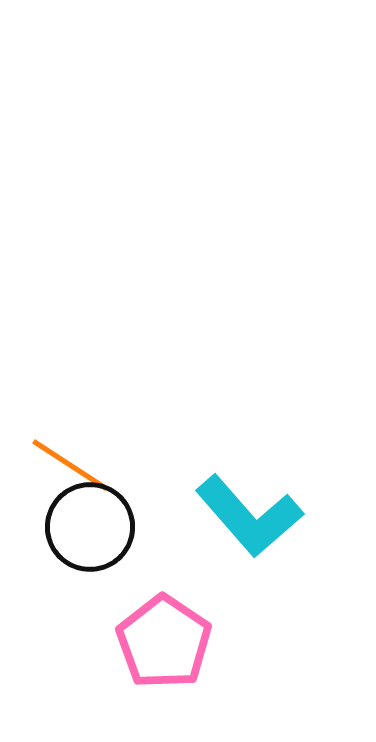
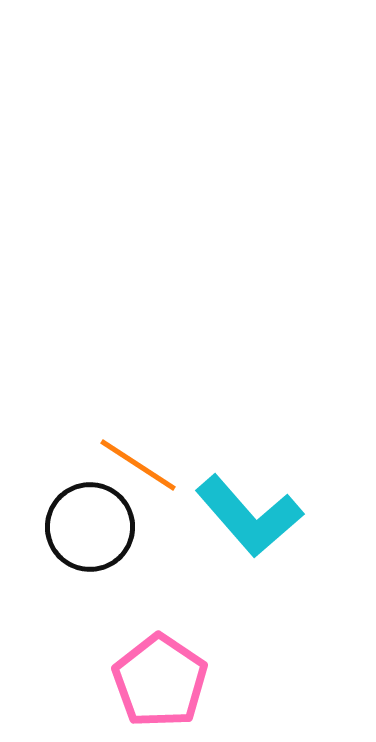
orange line: moved 68 px right
pink pentagon: moved 4 px left, 39 px down
